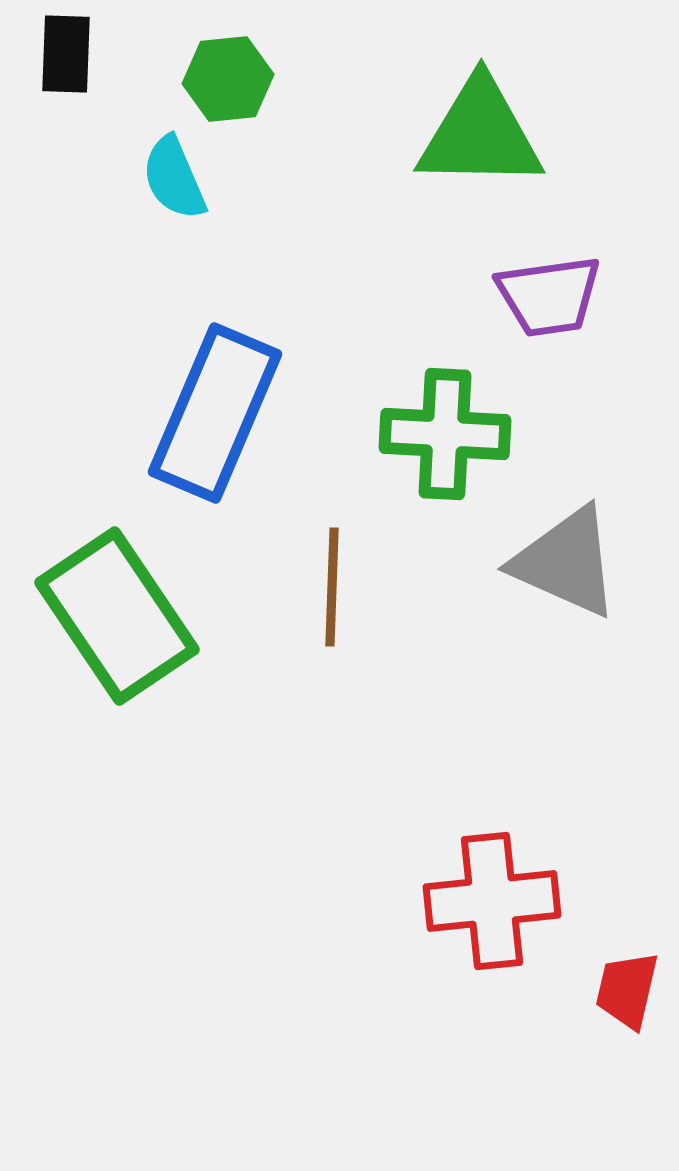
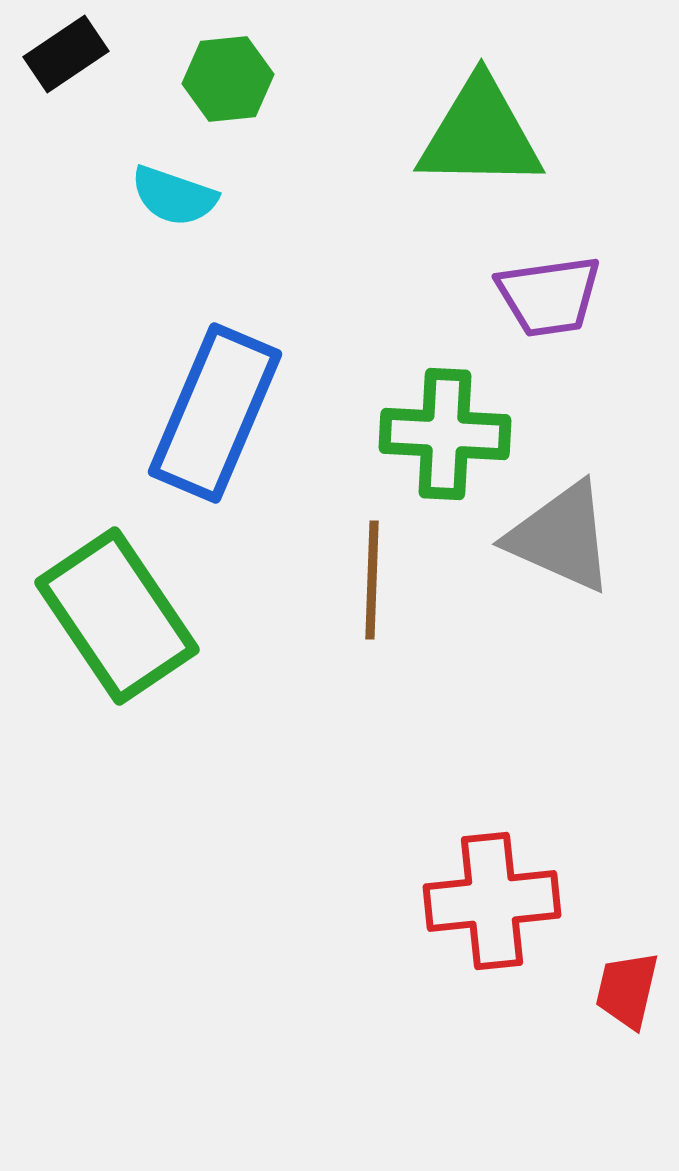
black rectangle: rotated 54 degrees clockwise
cyan semicircle: moved 18 px down; rotated 48 degrees counterclockwise
gray triangle: moved 5 px left, 25 px up
brown line: moved 40 px right, 7 px up
